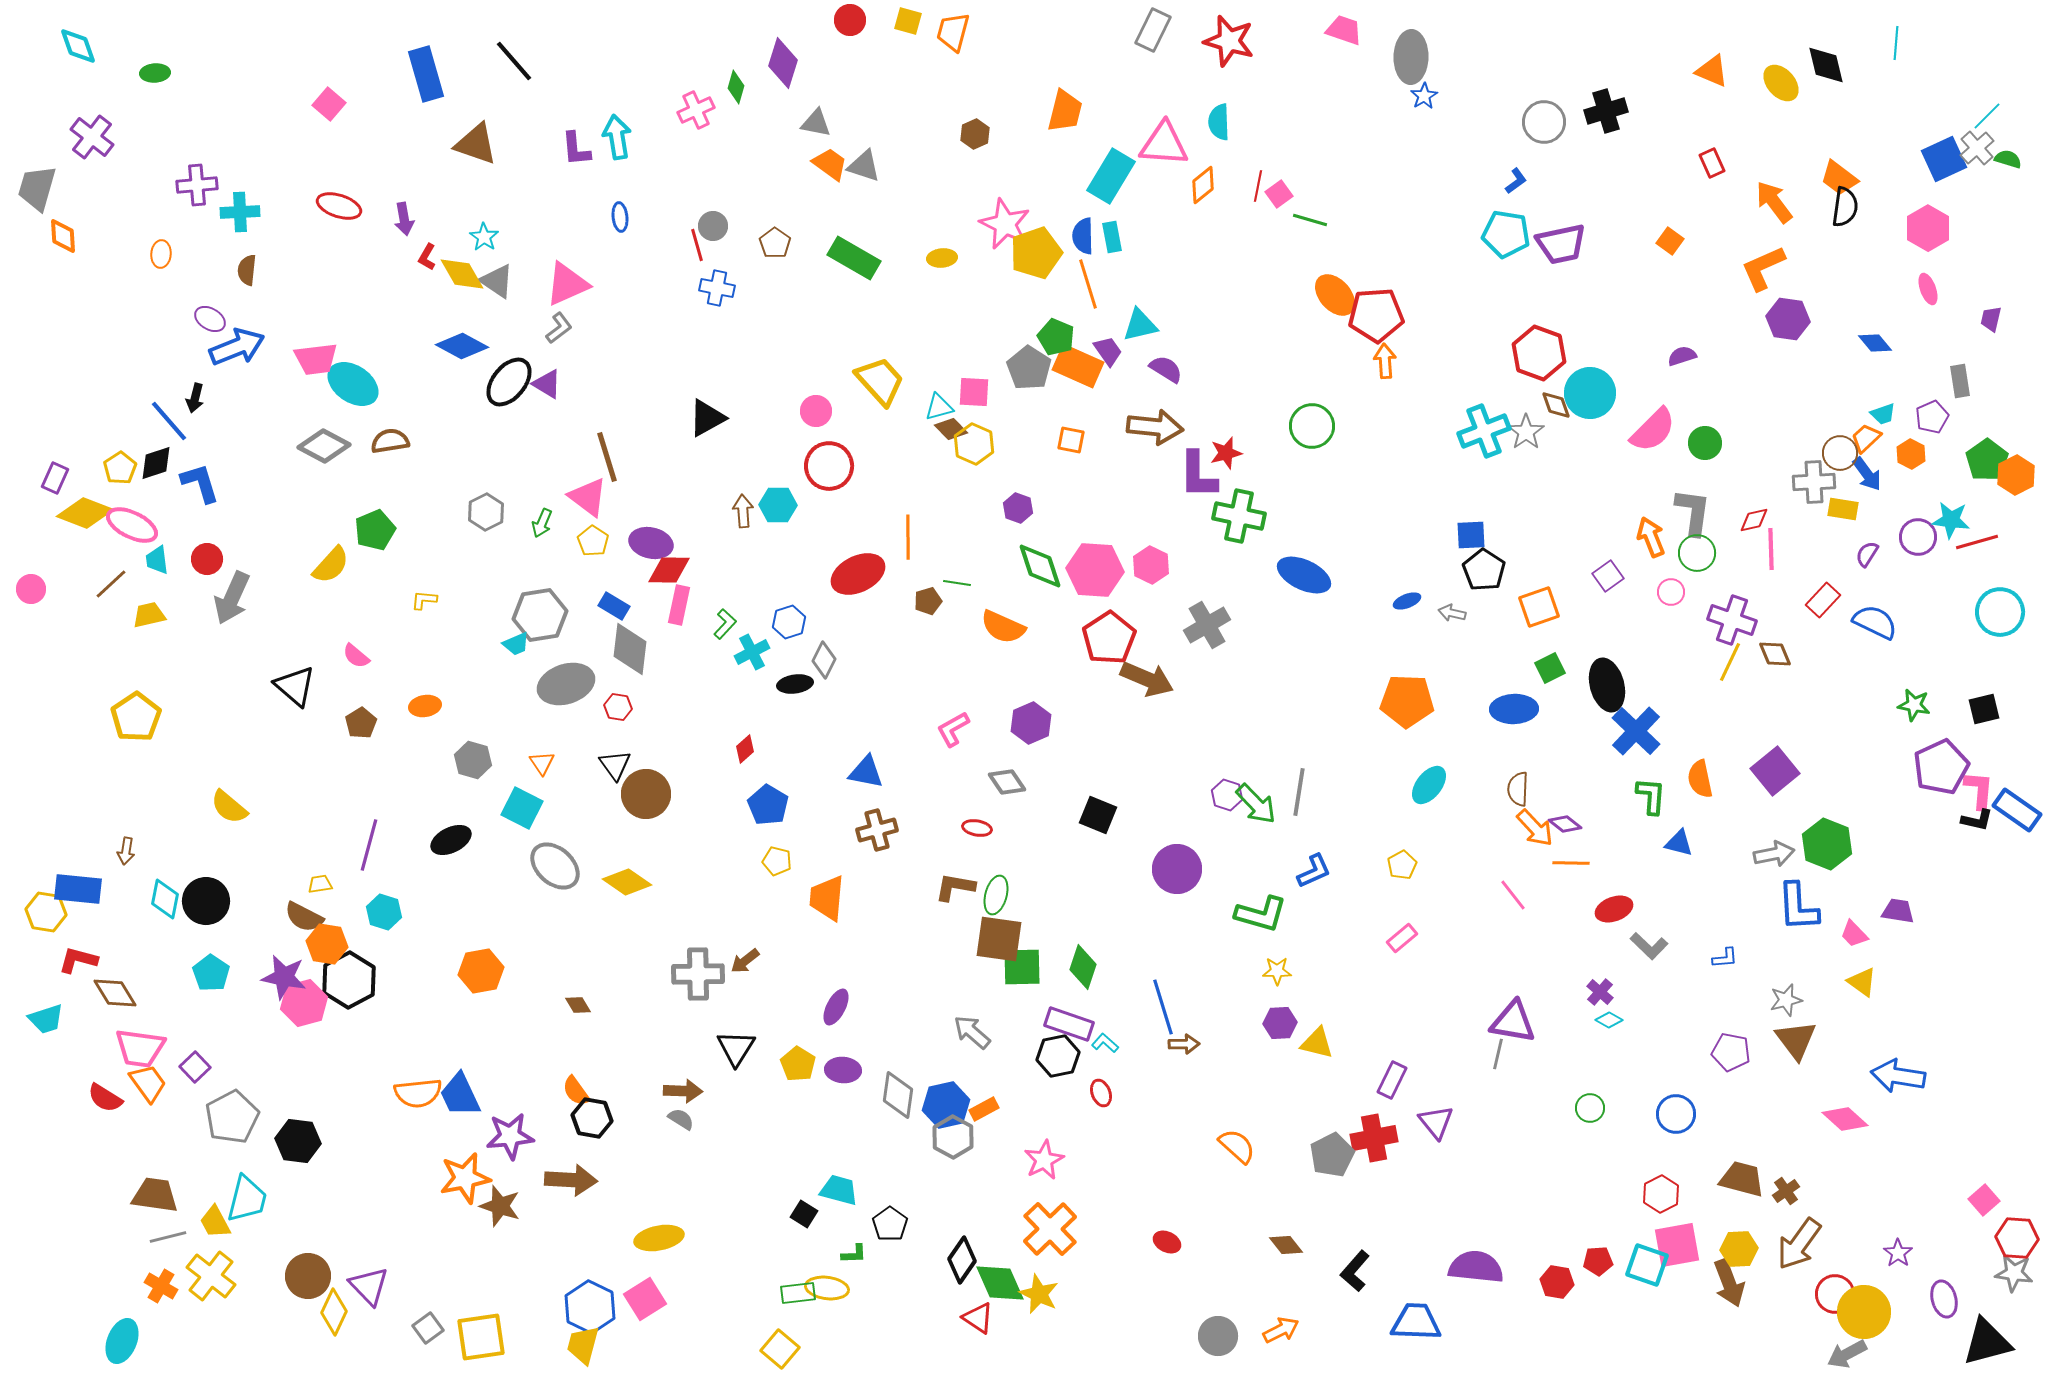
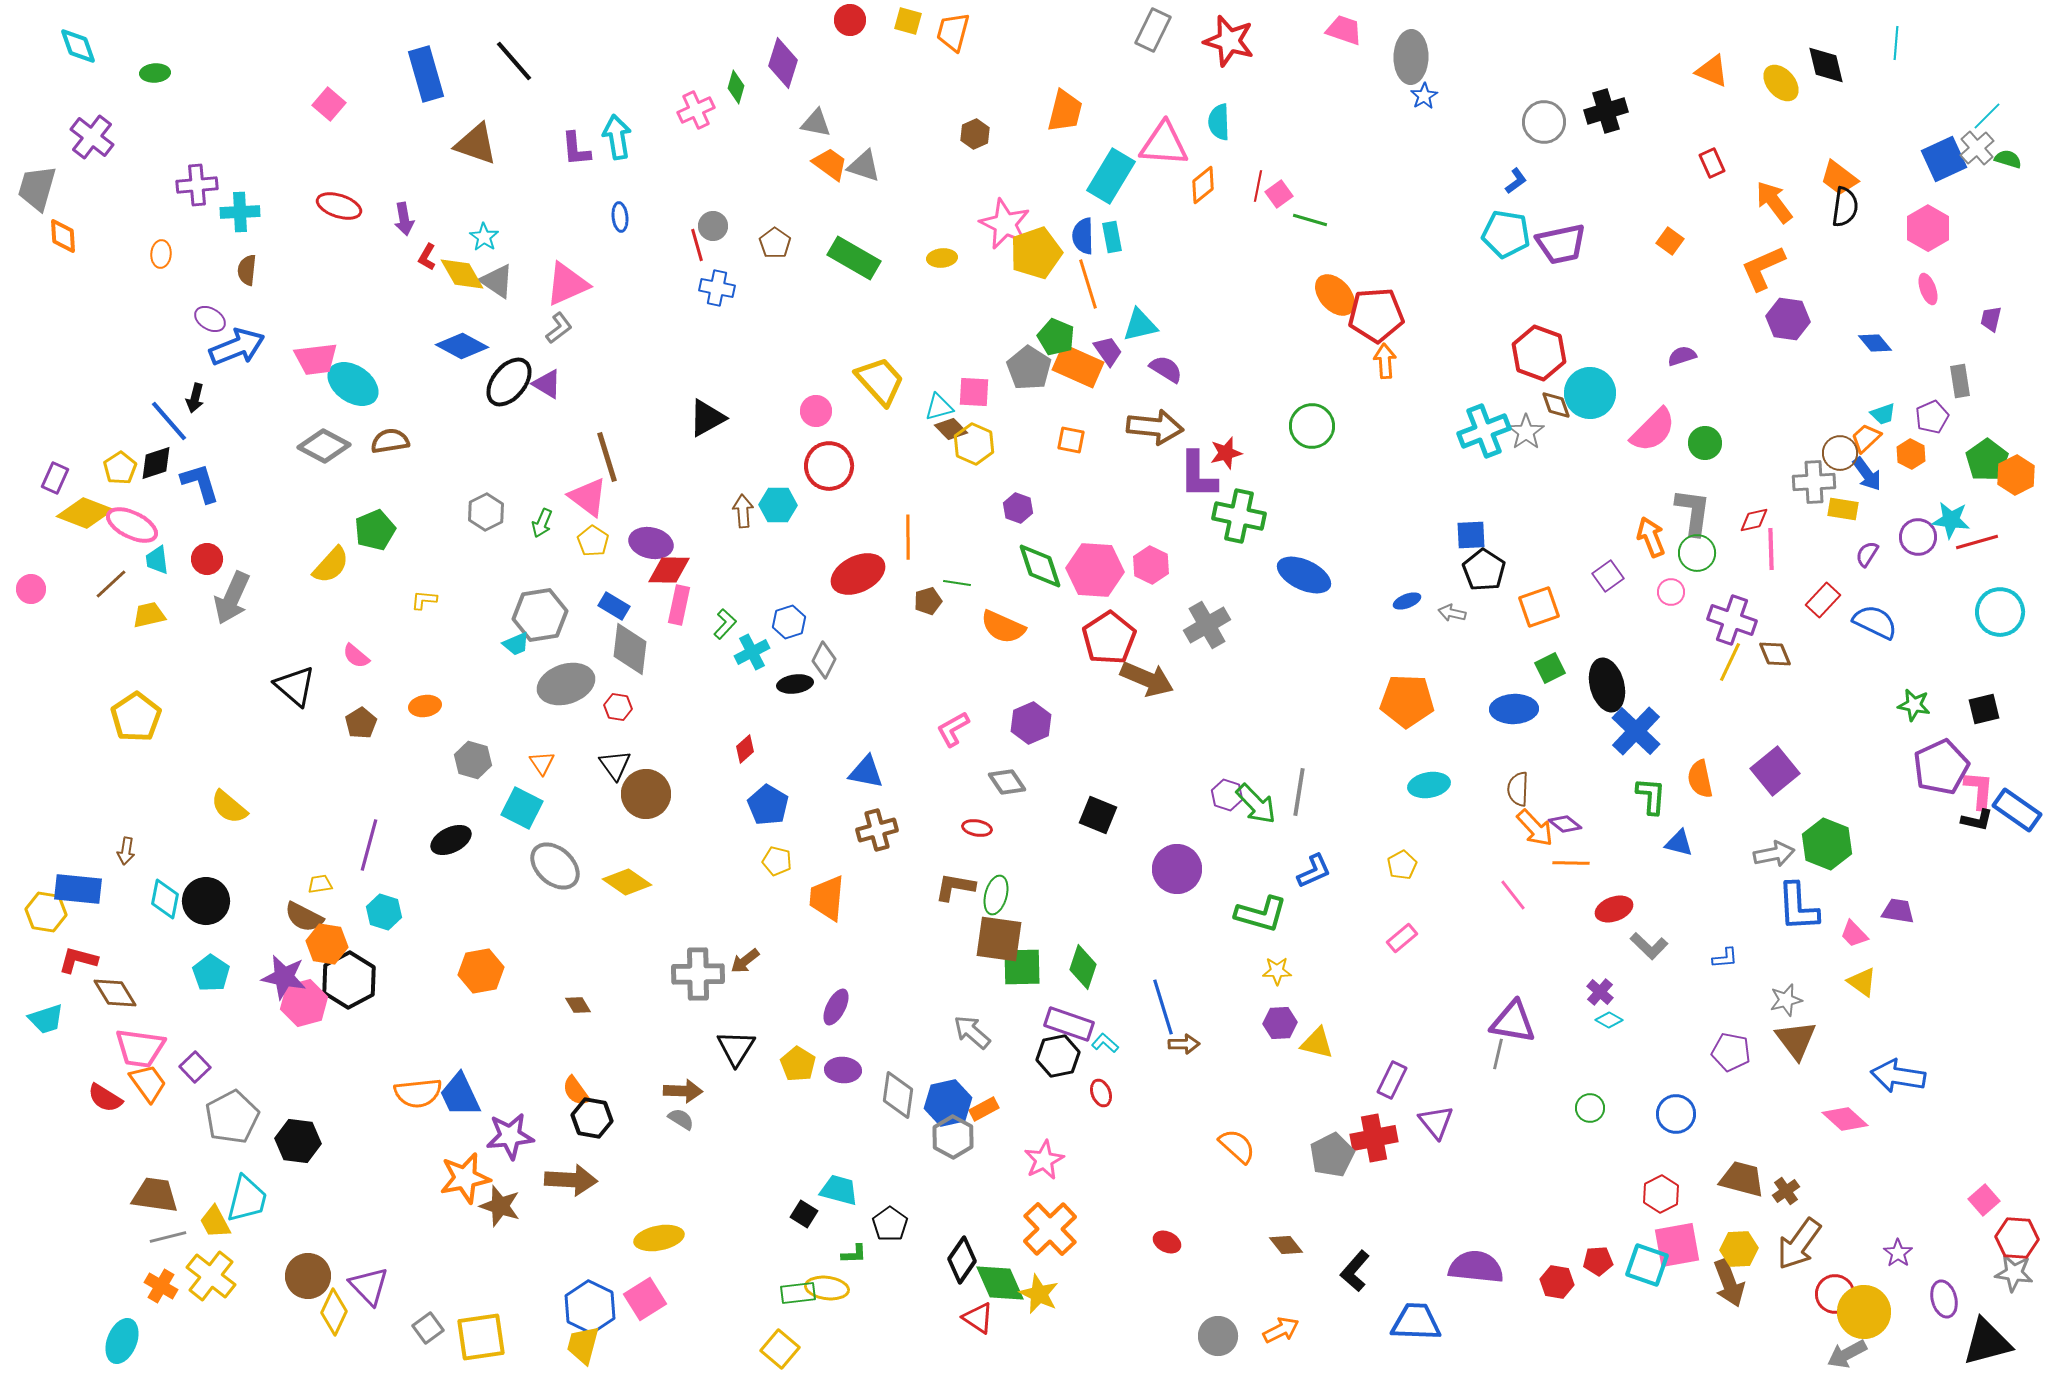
cyan ellipse at (1429, 785): rotated 42 degrees clockwise
blue hexagon at (946, 1105): moved 2 px right, 2 px up
